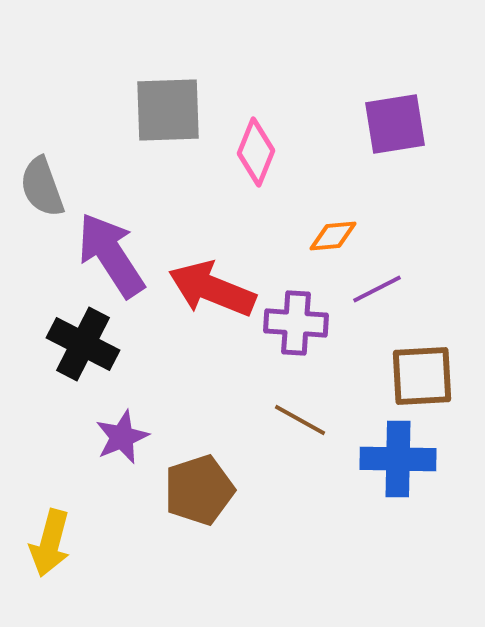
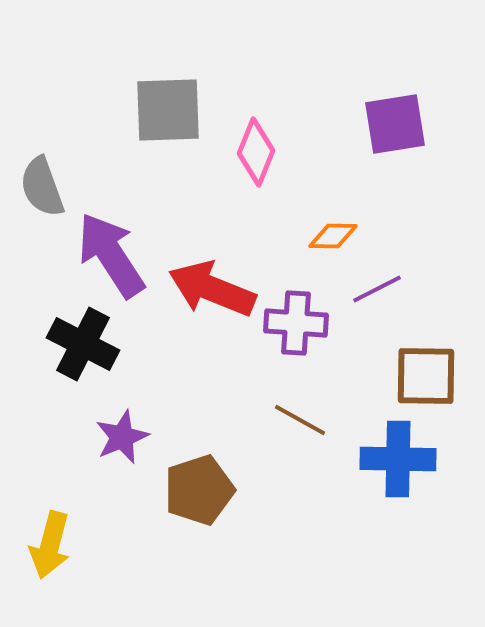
orange diamond: rotated 6 degrees clockwise
brown square: moved 4 px right; rotated 4 degrees clockwise
yellow arrow: moved 2 px down
